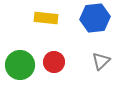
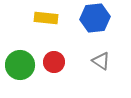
gray triangle: rotated 42 degrees counterclockwise
